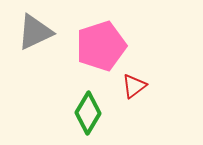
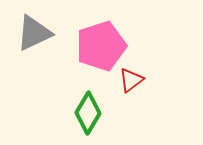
gray triangle: moved 1 px left, 1 px down
red triangle: moved 3 px left, 6 px up
